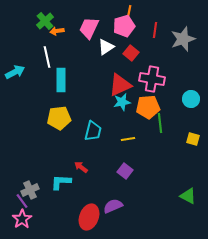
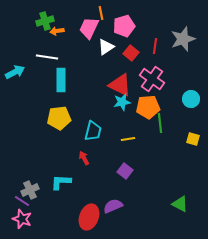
orange line: moved 28 px left, 1 px down; rotated 24 degrees counterclockwise
green cross: rotated 24 degrees clockwise
red line: moved 16 px down
white line: rotated 70 degrees counterclockwise
pink cross: rotated 25 degrees clockwise
red triangle: rotated 50 degrees clockwise
red arrow: moved 3 px right, 9 px up; rotated 24 degrees clockwise
green triangle: moved 8 px left, 8 px down
purple line: rotated 21 degrees counterclockwise
pink star: rotated 18 degrees counterclockwise
